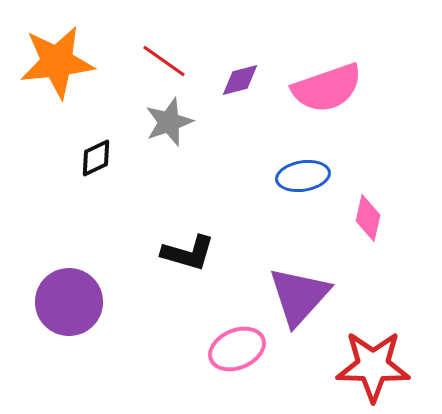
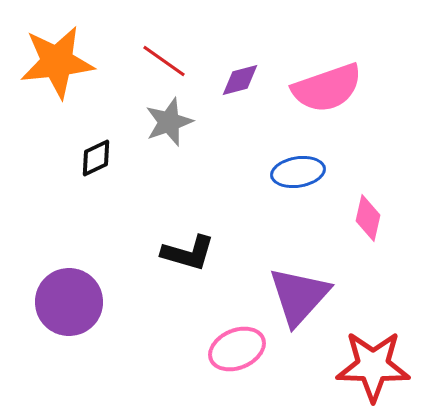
blue ellipse: moved 5 px left, 4 px up
